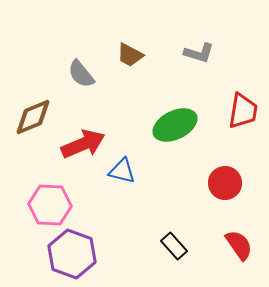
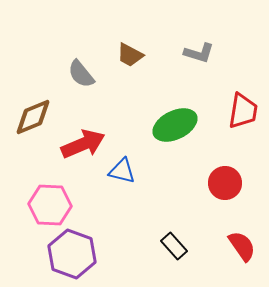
red semicircle: moved 3 px right, 1 px down
